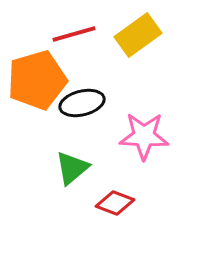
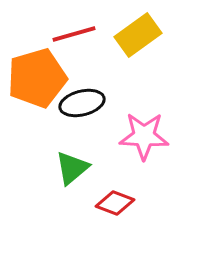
orange pentagon: moved 2 px up
